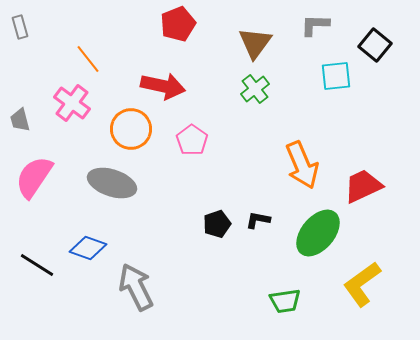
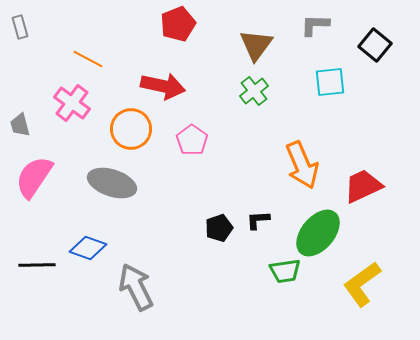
brown triangle: moved 1 px right, 2 px down
orange line: rotated 24 degrees counterclockwise
cyan square: moved 6 px left, 6 px down
green cross: moved 1 px left, 2 px down
gray trapezoid: moved 5 px down
black L-shape: rotated 15 degrees counterclockwise
black pentagon: moved 2 px right, 4 px down
black line: rotated 33 degrees counterclockwise
green trapezoid: moved 30 px up
